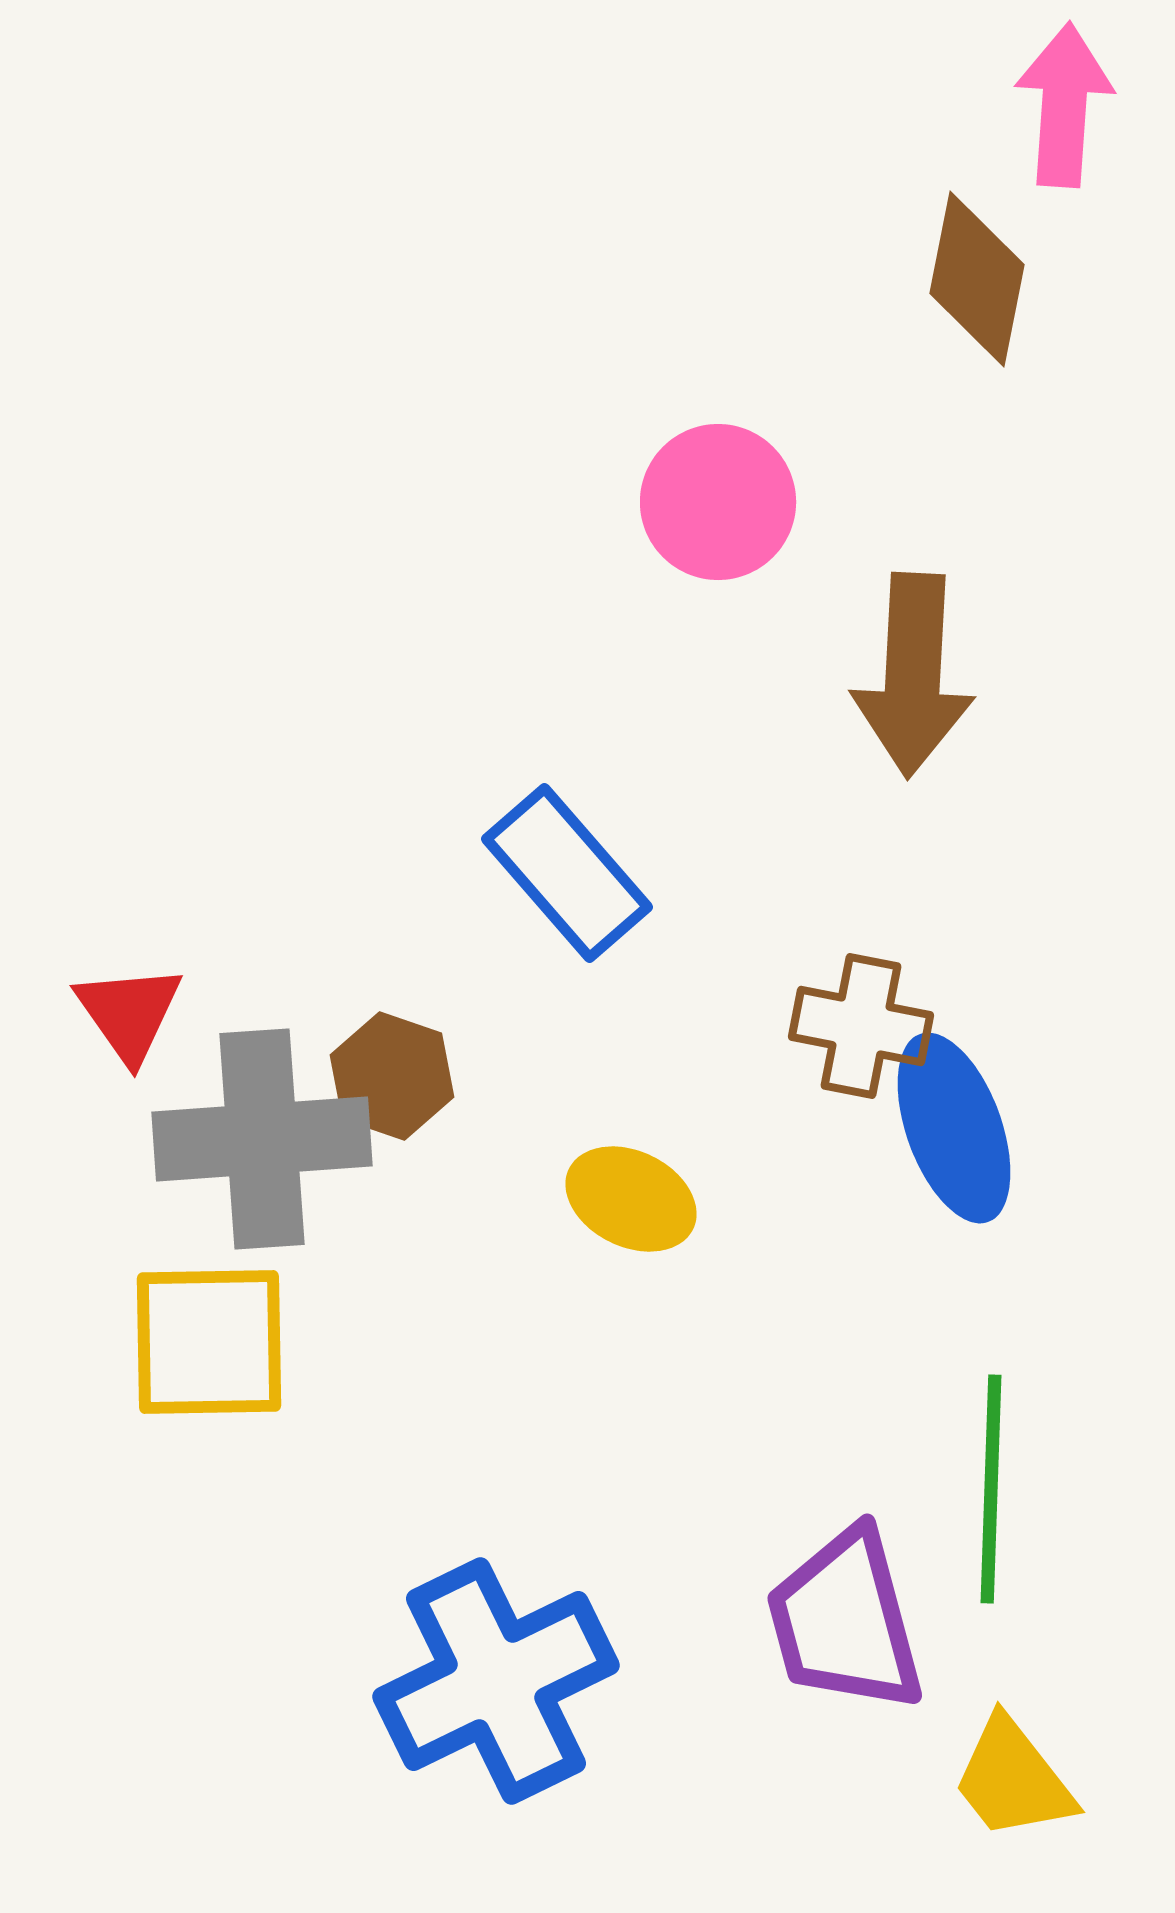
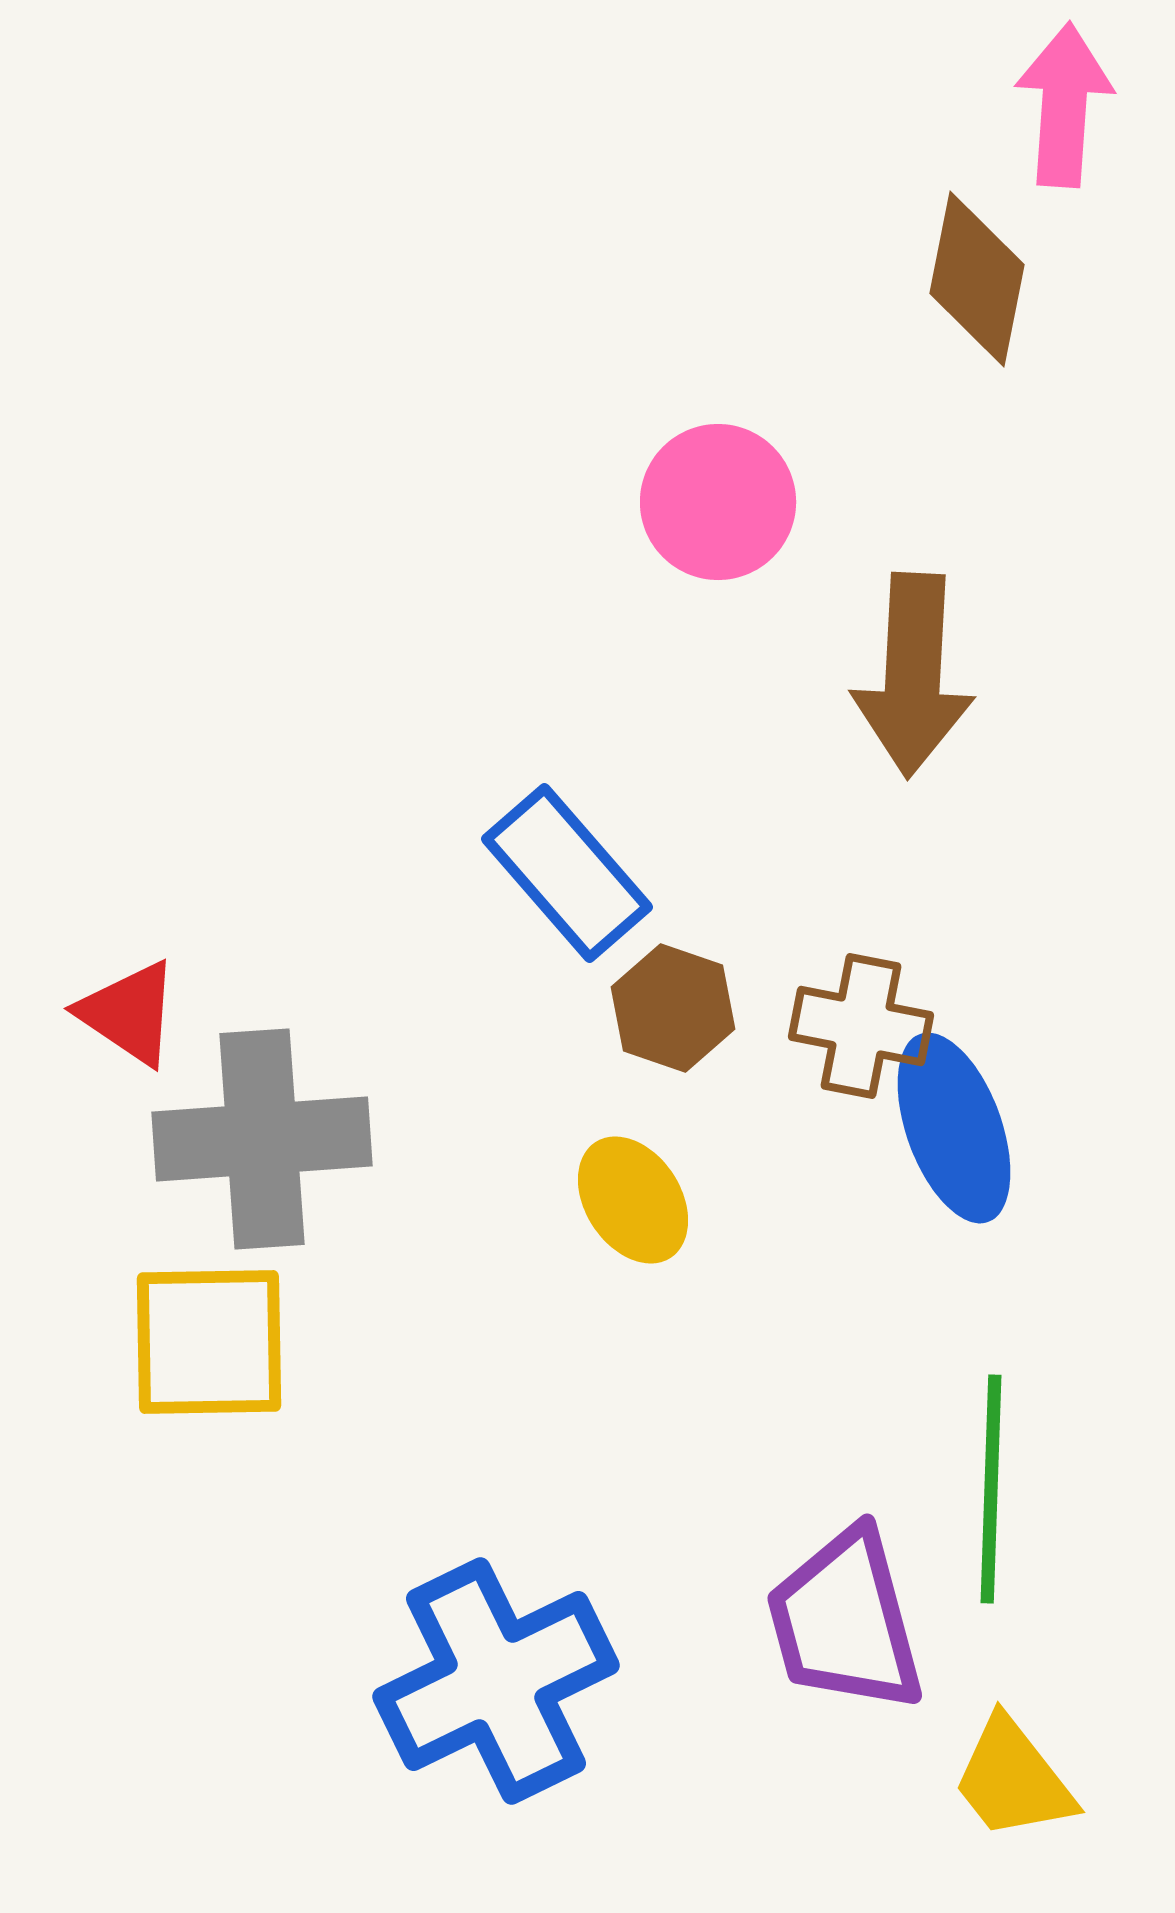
red triangle: rotated 21 degrees counterclockwise
brown hexagon: moved 281 px right, 68 px up
yellow ellipse: moved 2 px right, 1 px down; rotated 31 degrees clockwise
